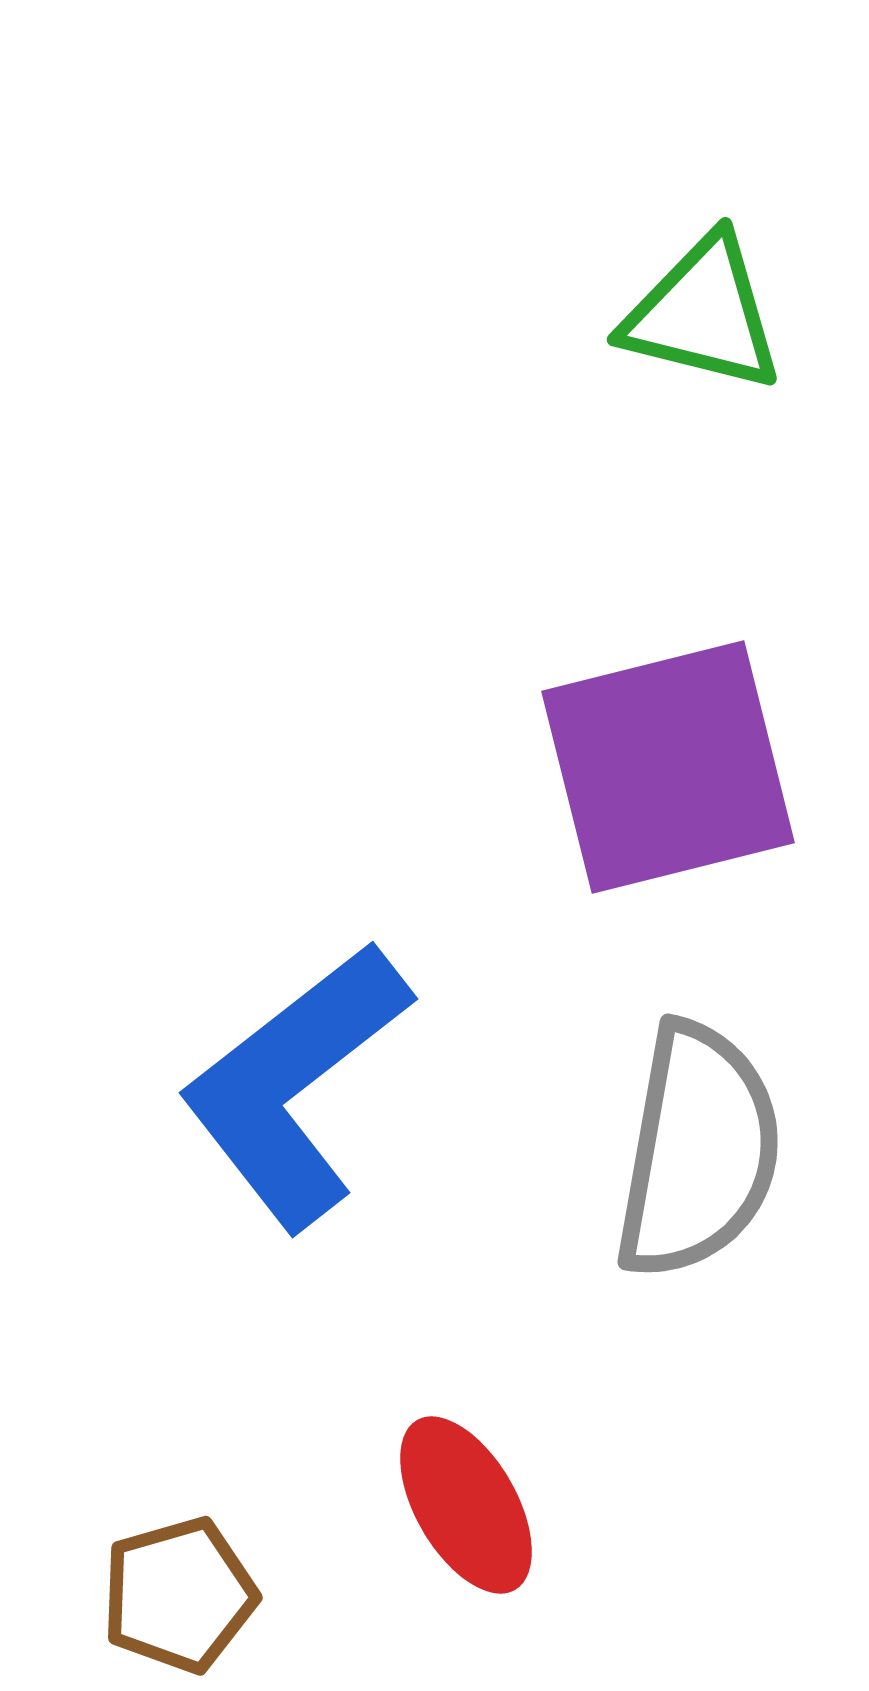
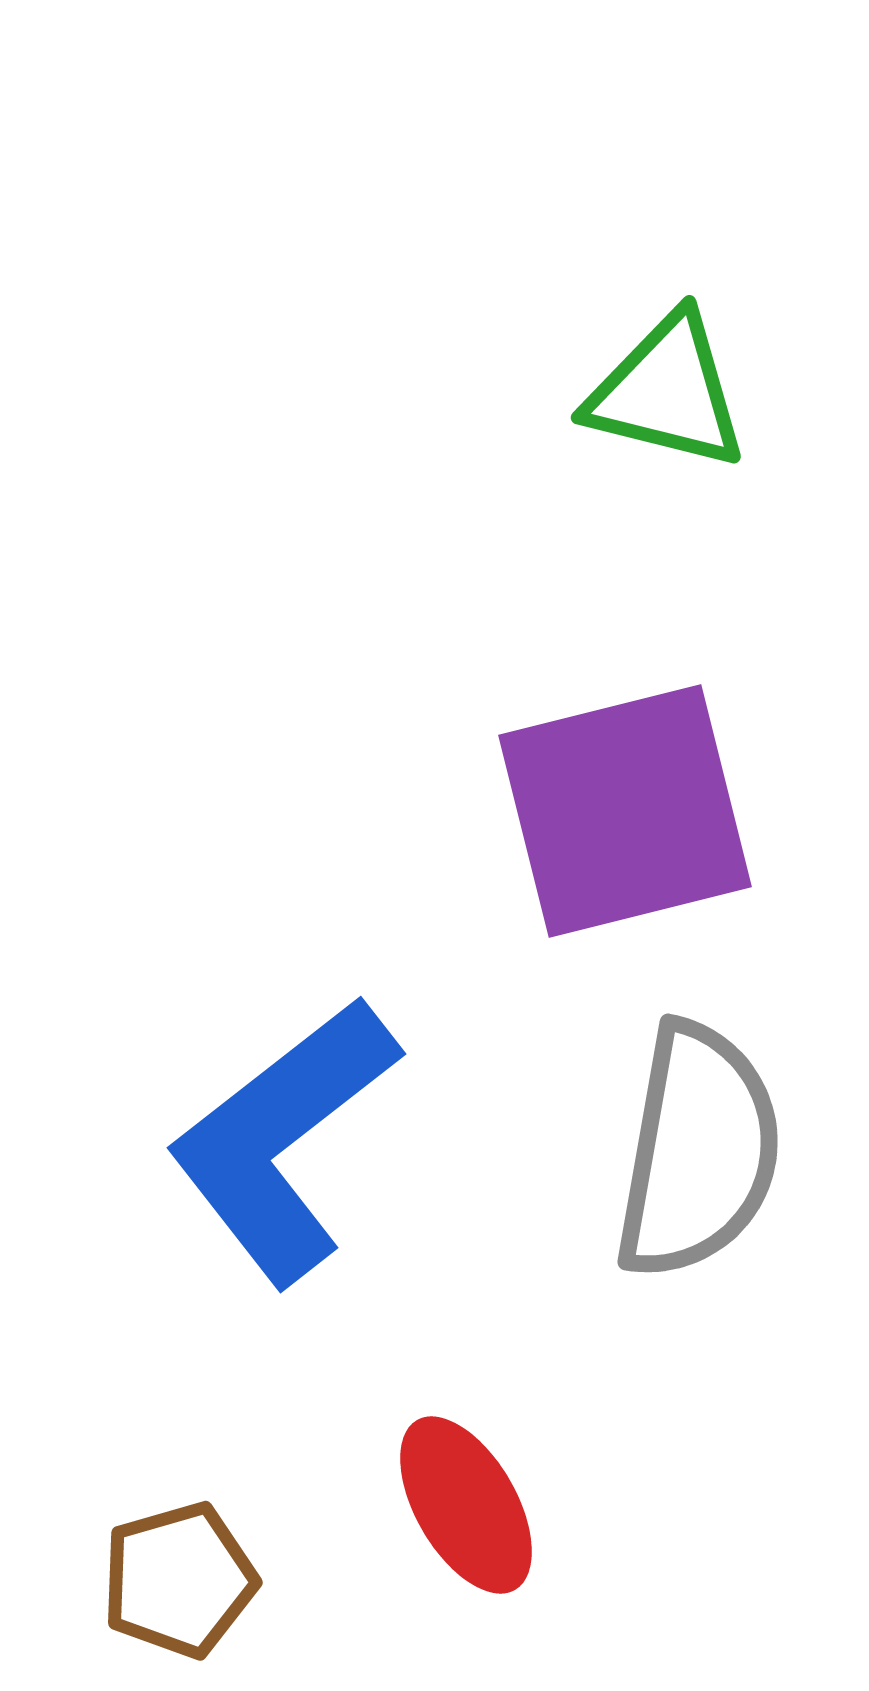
green triangle: moved 36 px left, 78 px down
purple square: moved 43 px left, 44 px down
blue L-shape: moved 12 px left, 55 px down
brown pentagon: moved 15 px up
